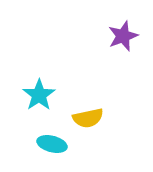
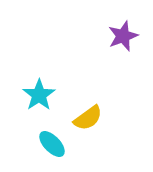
yellow semicircle: rotated 24 degrees counterclockwise
cyan ellipse: rotated 32 degrees clockwise
